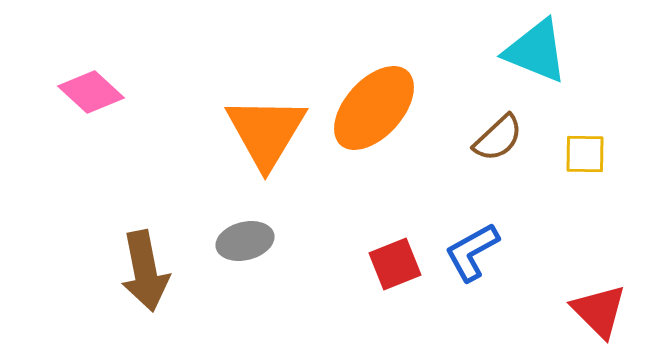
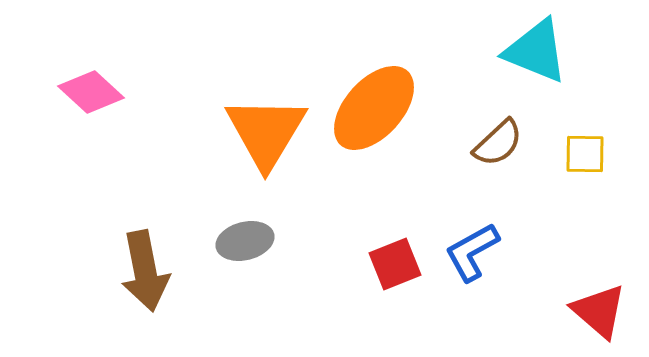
brown semicircle: moved 5 px down
red triangle: rotated 4 degrees counterclockwise
